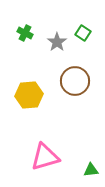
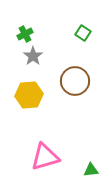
green cross: moved 1 px down; rotated 35 degrees clockwise
gray star: moved 24 px left, 14 px down
